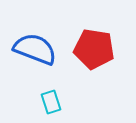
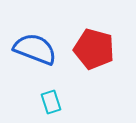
red pentagon: rotated 6 degrees clockwise
